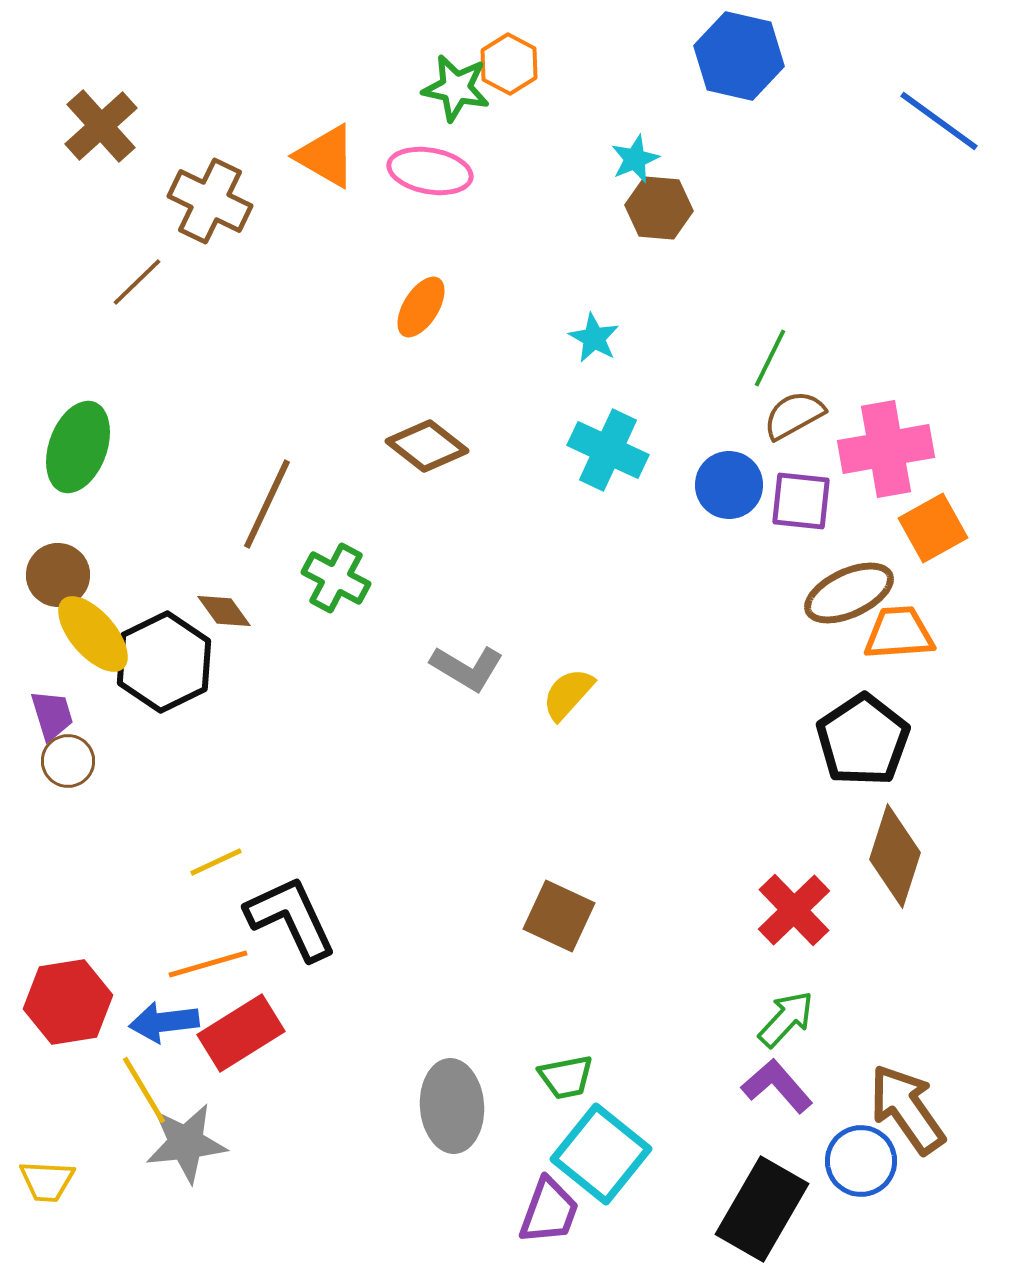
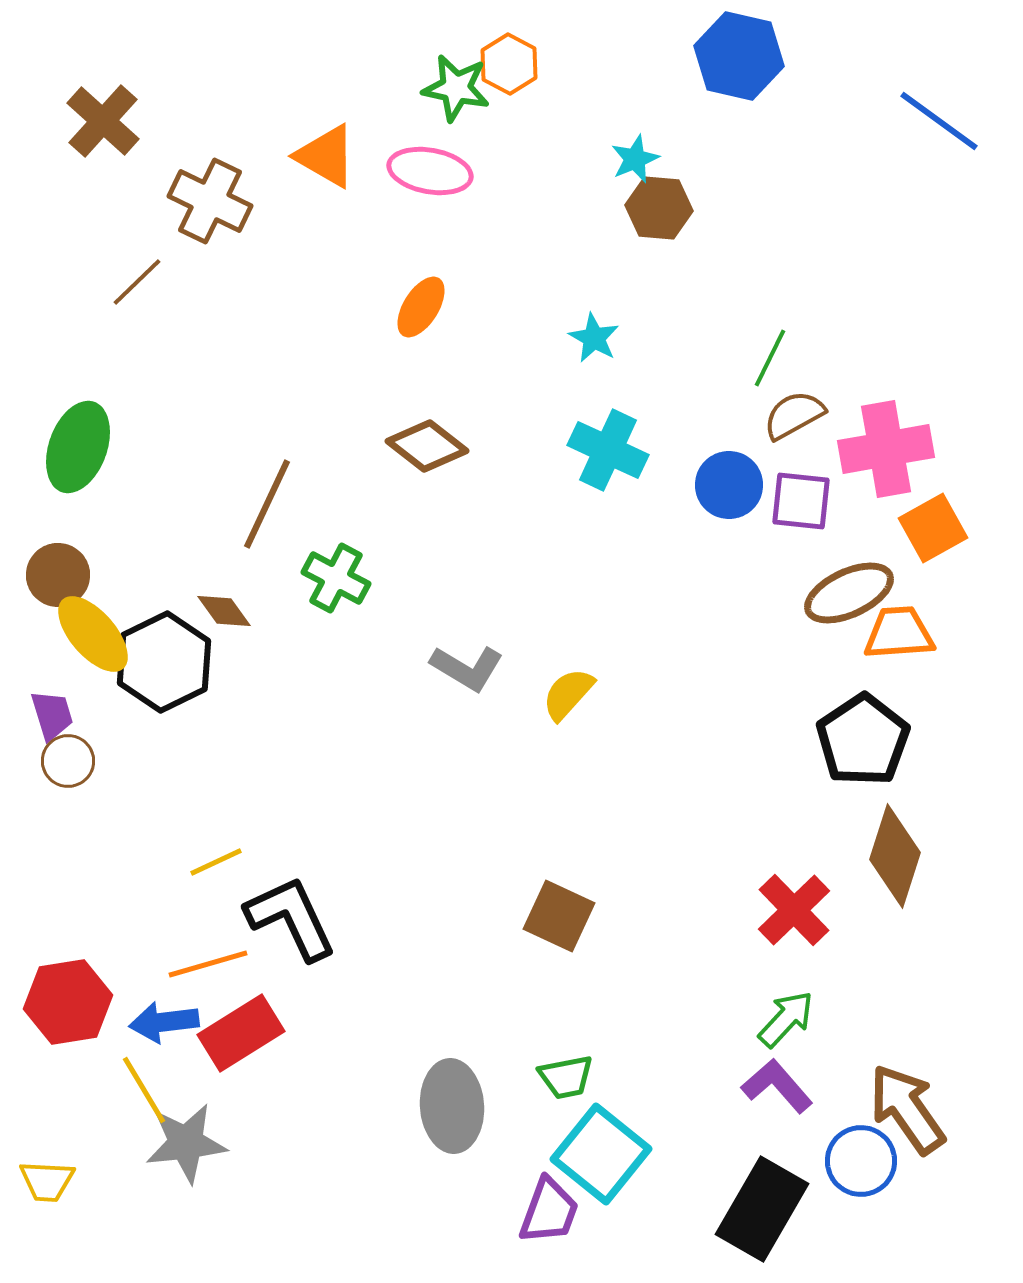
brown cross at (101, 126): moved 2 px right, 5 px up; rotated 6 degrees counterclockwise
